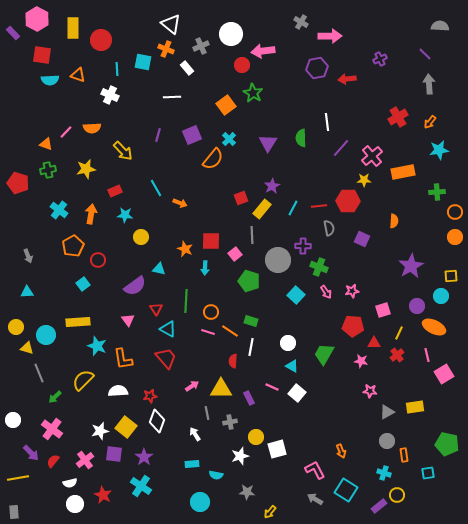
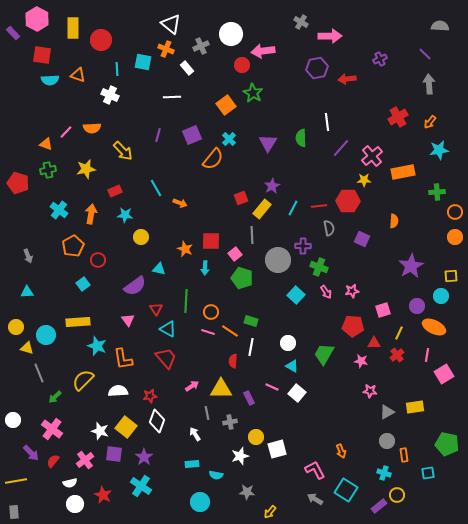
green pentagon at (249, 281): moved 7 px left, 3 px up
pink line at (427, 355): rotated 24 degrees clockwise
white star at (100, 431): rotated 30 degrees clockwise
yellow line at (18, 478): moved 2 px left, 3 px down
